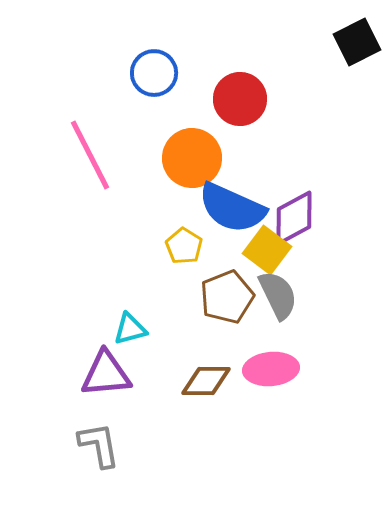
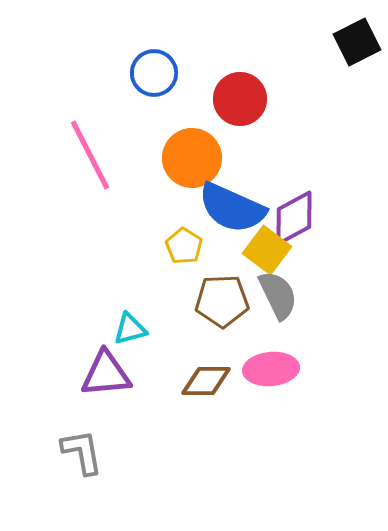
brown pentagon: moved 5 px left, 4 px down; rotated 20 degrees clockwise
gray L-shape: moved 17 px left, 7 px down
